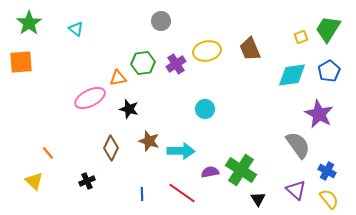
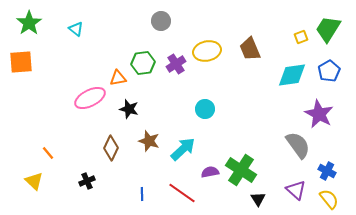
cyan arrow: moved 2 px right, 2 px up; rotated 44 degrees counterclockwise
